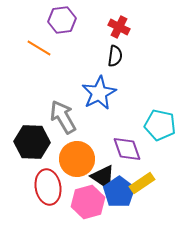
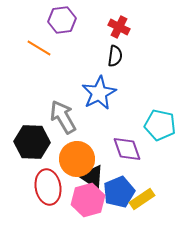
black triangle: moved 11 px left
yellow rectangle: moved 16 px down
blue pentagon: rotated 12 degrees clockwise
pink hexagon: moved 2 px up
